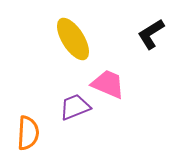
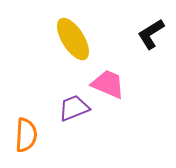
purple trapezoid: moved 1 px left, 1 px down
orange semicircle: moved 2 px left, 2 px down
